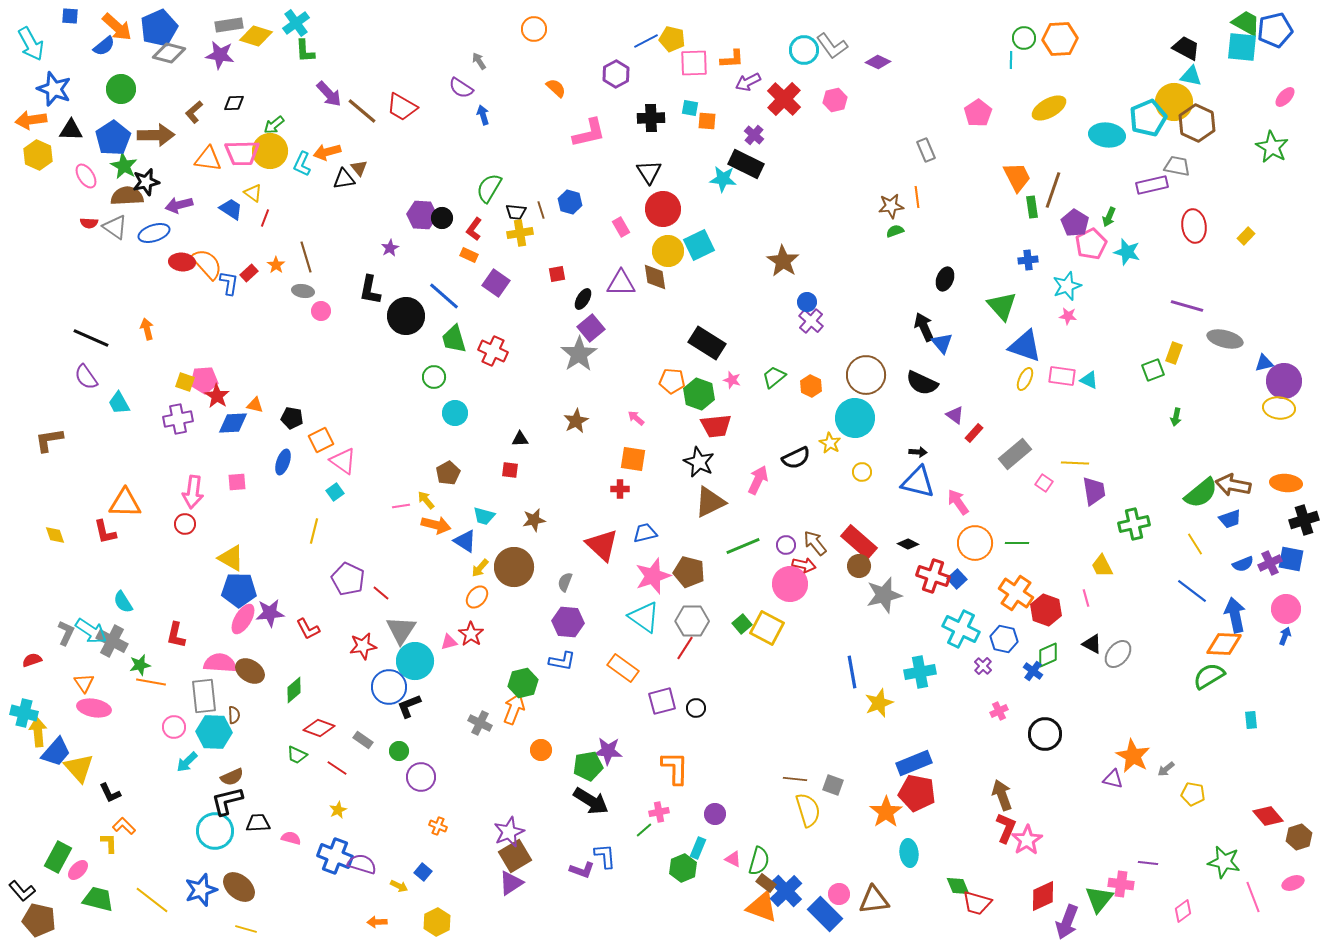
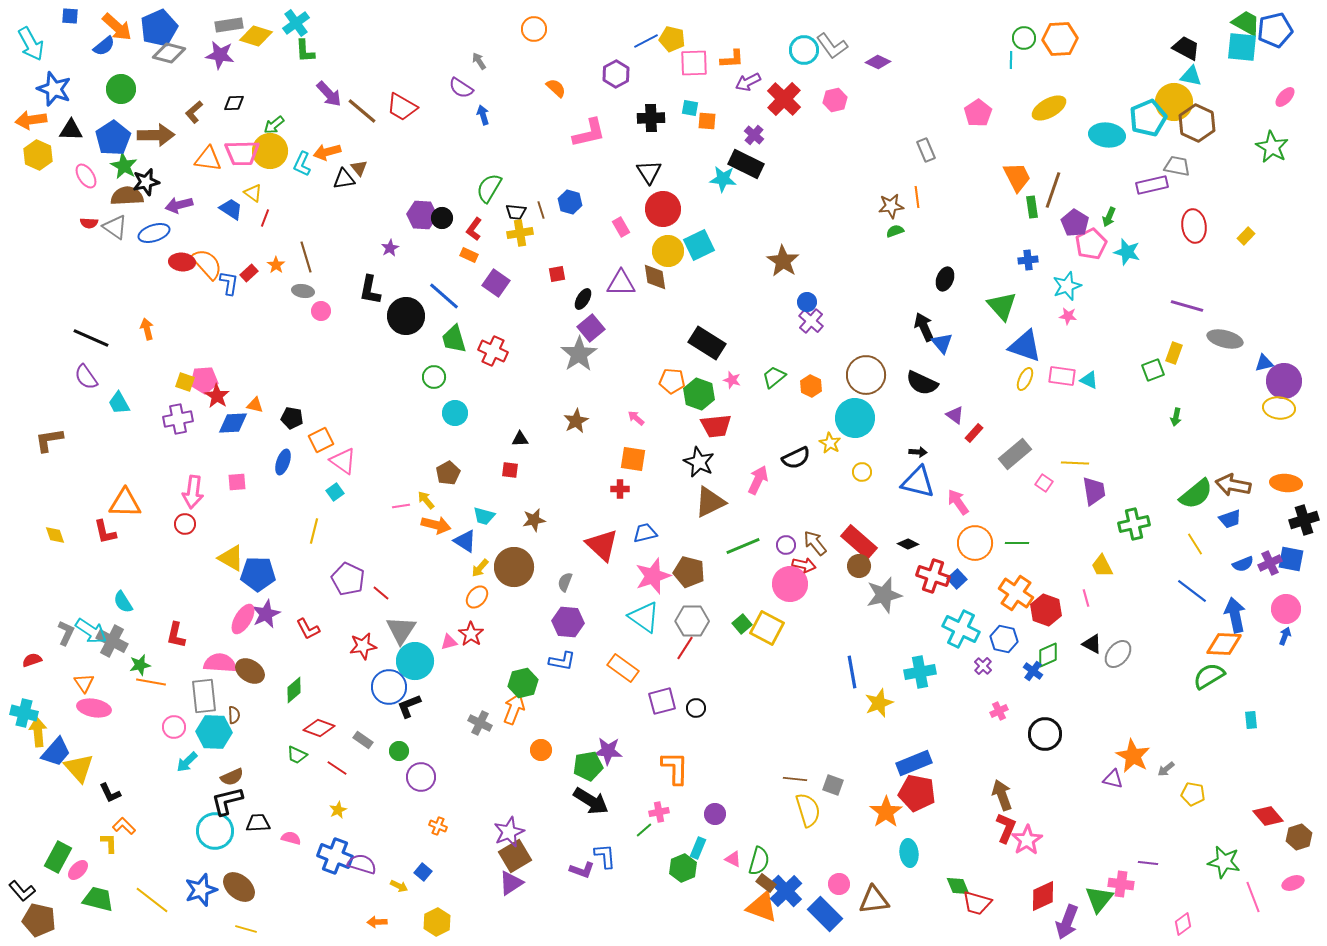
green semicircle at (1201, 493): moved 5 px left, 1 px down
blue pentagon at (239, 590): moved 19 px right, 16 px up
purple star at (270, 613): moved 4 px left, 1 px down; rotated 20 degrees counterclockwise
pink circle at (839, 894): moved 10 px up
pink diamond at (1183, 911): moved 13 px down
